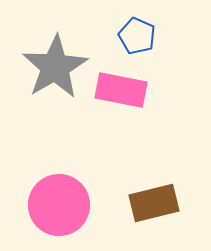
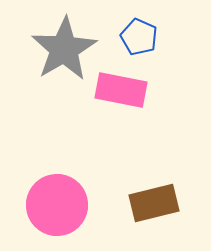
blue pentagon: moved 2 px right, 1 px down
gray star: moved 9 px right, 18 px up
pink circle: moved 2 px left
